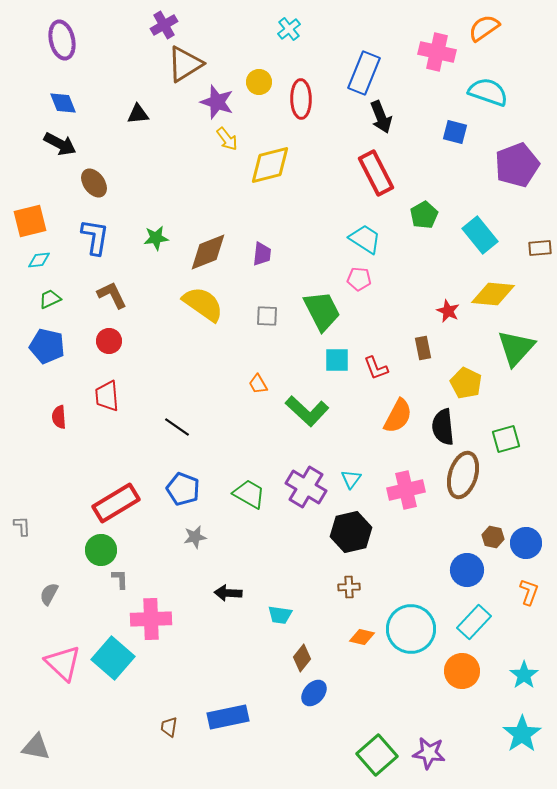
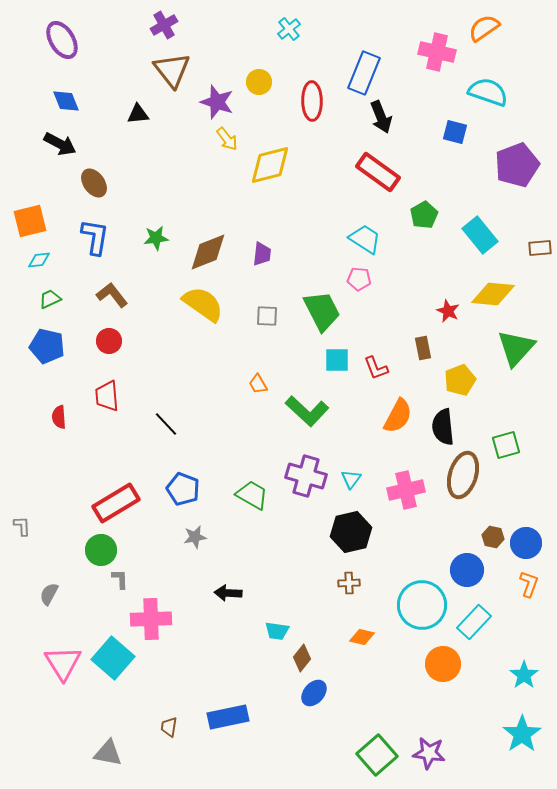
purple ellipse at (62, 40): rotated 18 degrees counterclockwise
brown triangle at (185, 64): moved 13 px left, 6 px down; rotated 36 degrees counterclockwise
red ellipse at (301, 99): moved 11 px right, 2 px down
blue diamond at (63, 103): moved 3 px right, 2 px up
red rectangle at (376, 173): moved 2 px right, 1 px up; rotated 27 degrees counterclockwise
brown L-shape at (112, 295): rotated 12 degrees counterclockwise
yellow pentagon at (466, 383): moved 6 px left, 3 px up; rotated 24 degrees clockwise
black line at (177, 427): moved 11 px left, 3 px up; rotated 12 degrees clockwise
green square at (506, 439): moved 6 px down
purple cross at (306, 487): moved 11 px up; rotated 15 degrees counterclockwise
green trapezoid at (249, 494): moved 3 px right, 1 px down
brown cross at (349, 587): moved 4 px up
orange L-shape at (529, 592): moved 8 px up
cyan trapezoid at (280, 615): moved 3 px left, 16 px down
cyan circle at (411, 629): moved 11 px right, 24 px up
pink triangle at (63, 663): rotated 15 degrees clockwise
orange circle at (462, 671): moved 19 px left, 7 px up
gray triangle at (36, 747): moved 72 px right, 6 px down
